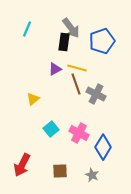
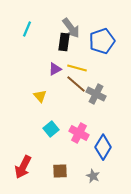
brown line: rotated 30 degrees counterclockwise
yellow triangle: moved 7 px right, 3 px up; rotated 32 degrees counterclockwise
red arrow: moved 1 px right, 2 px down
gray star: moved 1 px right, 1 px down
